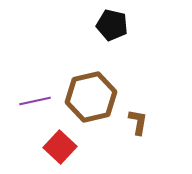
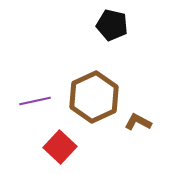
brown hexagon: moved 3 px right; rotated 12 degrees counterclockwise
brown L-shape: rotated 72 degrees counterclockwise
